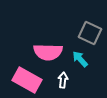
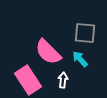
gray square: moved 5 px left; rotated 20 degrees counterclockwise
pink semicircle: rotated 44 degrees clockwise
pink rectangle: moved 1 px right; rotated 28 degrees clockwise
